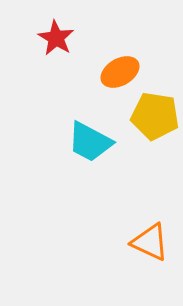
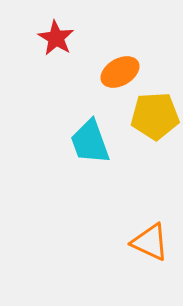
yellow pentagon: rotated 12 degrees counterclockwise
cyan trapezoid: rotated 42 degrees clockwise
